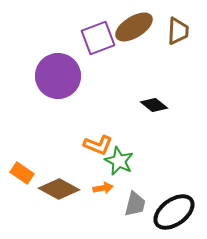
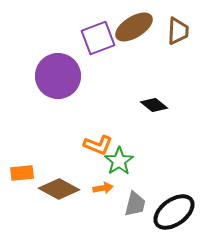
green star: rotated 12 degrees clockwise
orange rectangle: rotated 40 degrees counterclockwise
